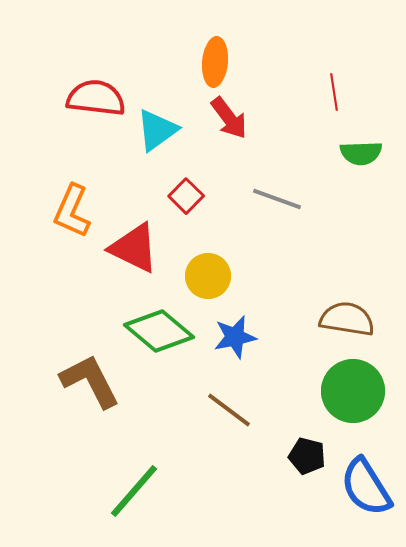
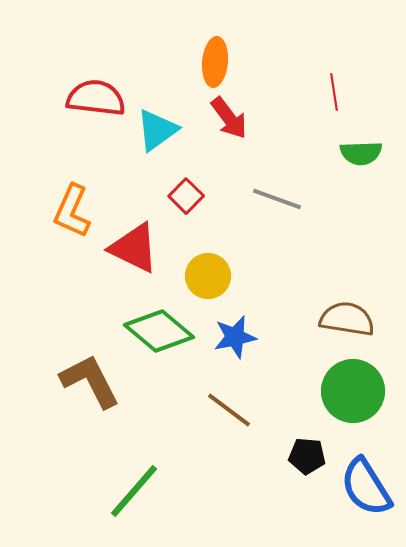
black pentagon: rotated 9 degrees counterclockwise
